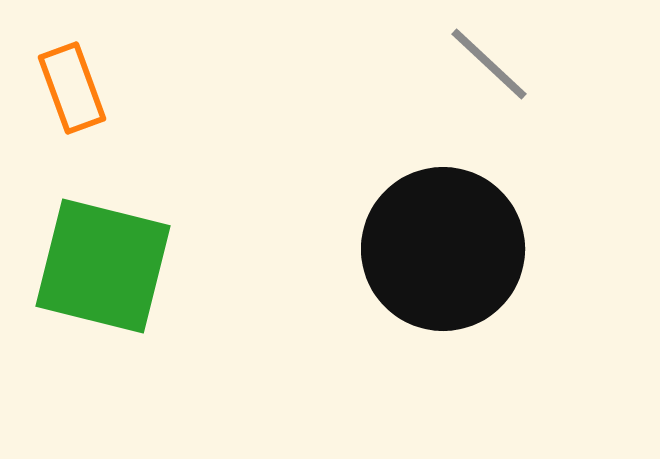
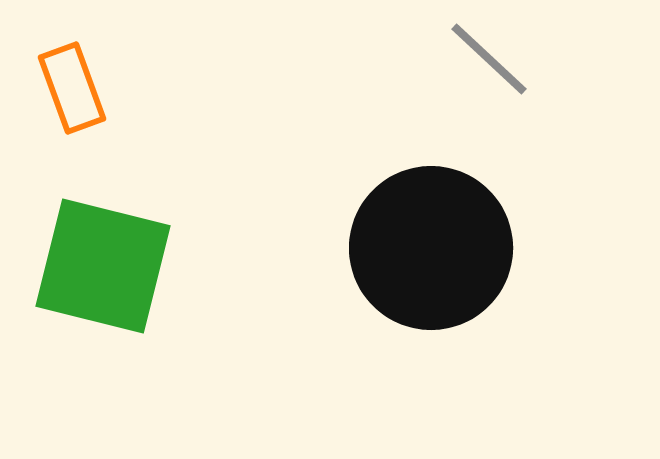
gray line: moved 5 px up
black circle: moved 12 px left, 1 px up
